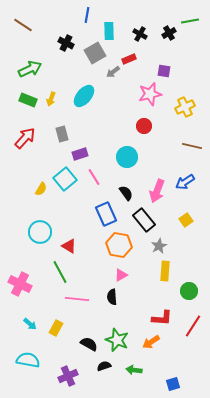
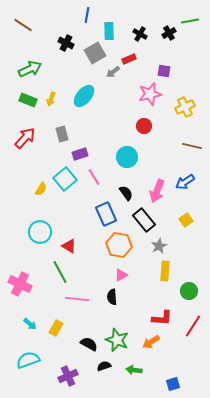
cyan semicircle at (28, 360): rotated 30 degrees counterclockwise
